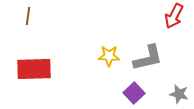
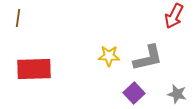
brown line: moved 10 px left, 2 px down
gray star: moved 2 px left
